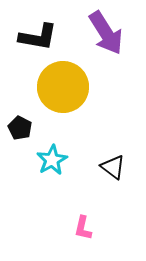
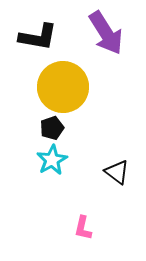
black pentagon: moved 32 px right; rotated 25 degrees clockwise
black triangle: moved 4 px right, 5 px down
